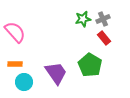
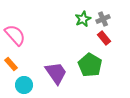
green star: rotated 14 degrees counterclockwise
pink semicircle: moved 3 px down
orange rectangle: moved 4 px left; rotated 48 degrees clockwise
cyan circle: moved 3 px down
